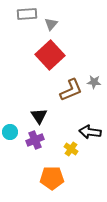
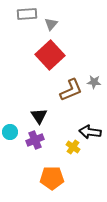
yellow cross: moved 2 px right, 2 px up
